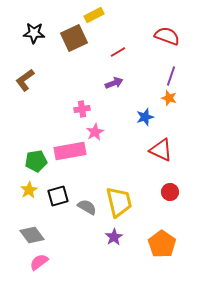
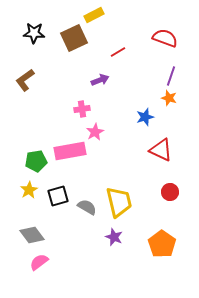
red semicircle: moved 2 px left, 2 px down
purple arrow: moved 14 px left, 3 px up
purple star: rotated 18 degrees counterclockwise
